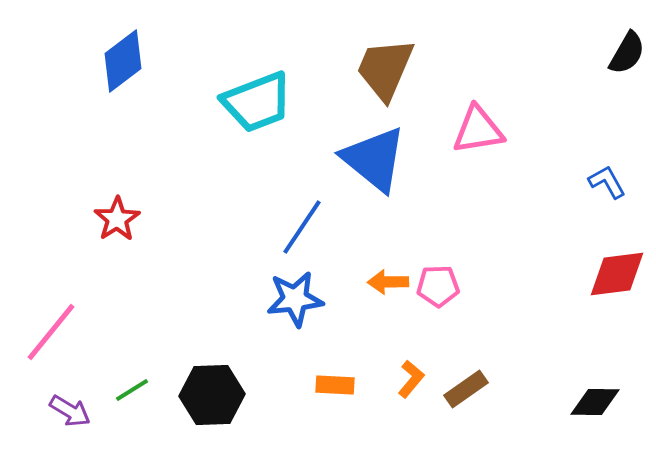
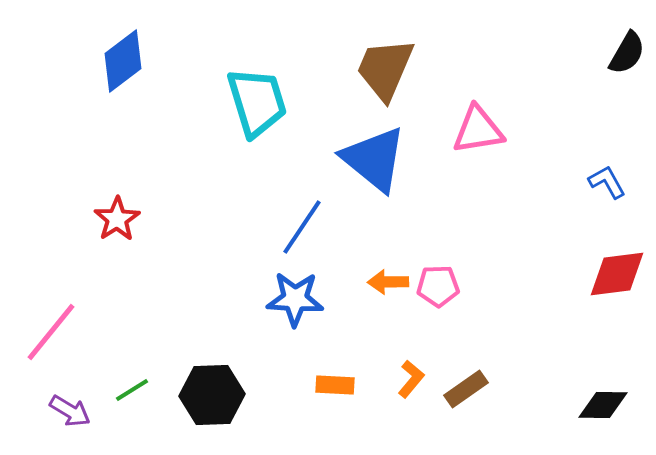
cyan trapezoid: rotated 86 degrees counterclockwise
blue star: rotated 10 degrees clockwise
black diamond: moved 8 px right, 3 px down
